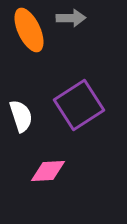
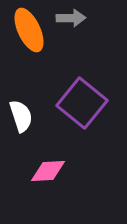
purple square: moved 3 px right, 2 px up; rotated 18 degrees counterclockwise
